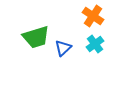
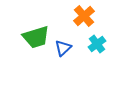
orange cross: moved 9 px left; rotated 15 degrees clockwise
cyan cross: moved 2 px right
